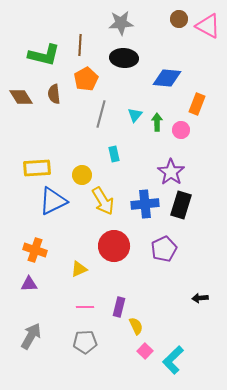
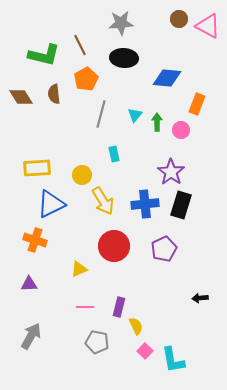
brown line: rotated 30 degrees counterclockwise
blue triangle: moved 2 px left, 3 px down
orange cross: moved 10 px up
gray pentagon: moved 12 px right; rotated 15 degrees clockwise
cyan L-shape: rotated 56 degrees counterclockwise
